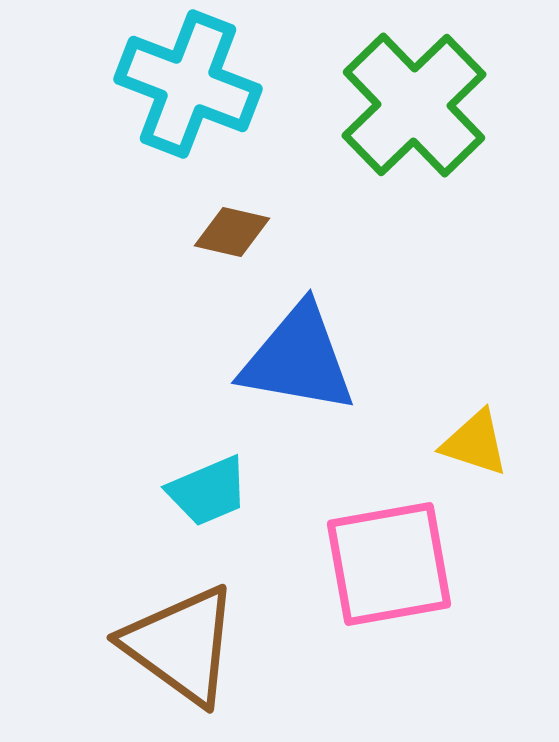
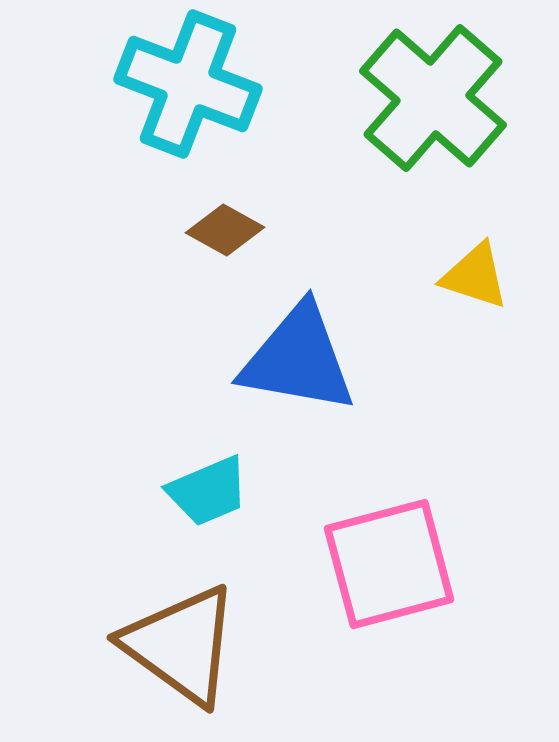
green cross: moved 19 px right, 7 px up; rotated 5 degrees counterclockwise
brown diamond: moved 7 px left, 2 px up; rotated 16 degrees clockwise
yellow triangle: moved 167 px up
pink square: rotated 5 degrees counterclockwise
